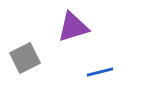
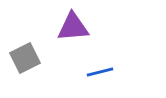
purple triangle: rotated 12 degrees clockwise
